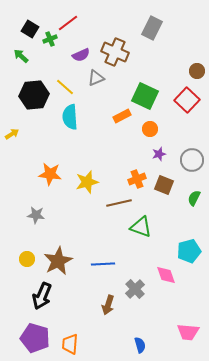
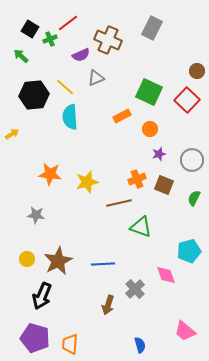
brown cross: moved 7 px left, 12 px up
green square: moved 4 px right, 4 px up
pink trapezoid: moved 3 px left, 1 px up; rotated 35 degrees clockwise
